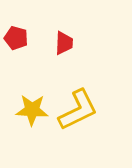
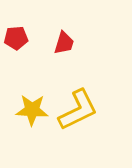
red pentagon: rotated 20 degrees counterclockwise
red trapezoid: rotated 15 degrees clockwise
